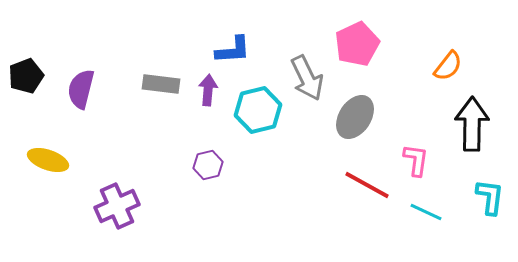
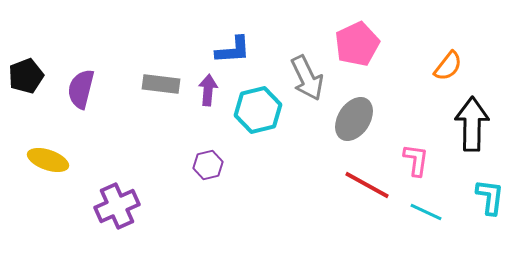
gray ellipse: moved 1 px left, 2 px down
